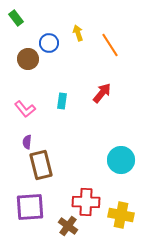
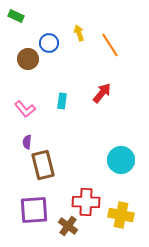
green rectangle: moved 2 px up; rotated 28 degrees counterclockwise
yellow arrow: moved 1 px right
brown rectangle: moved 2 px right
purple square: moved 4 px right, 3 px down
